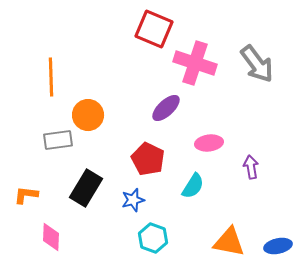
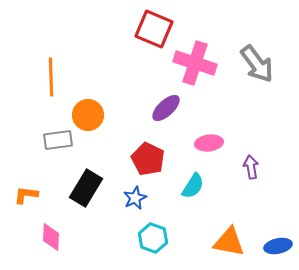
blue star: moved 2 px right, 2 px up; rotated 10 degrees counterclockwise
